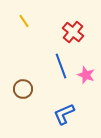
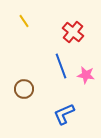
pink star: rotated 12 degrees counterclockwise
brown circle: moved 1 px right
